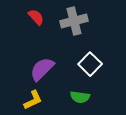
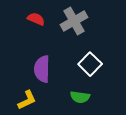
red semicircle: moved 2 px down; rotated 24 degrees counterclockwise
gray cross: rotated 16 degrees counterclockwise
purple semicircle: rotated 44 degrees counterclockwise
yellow L-shape: moved 6 px left
